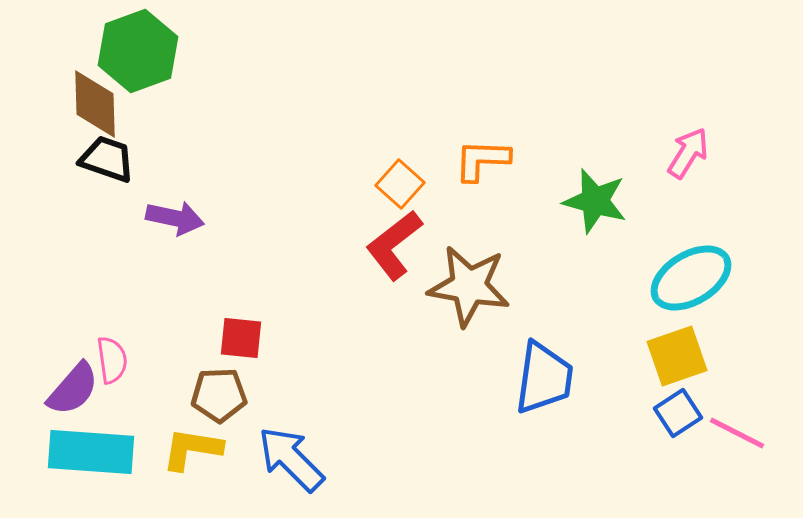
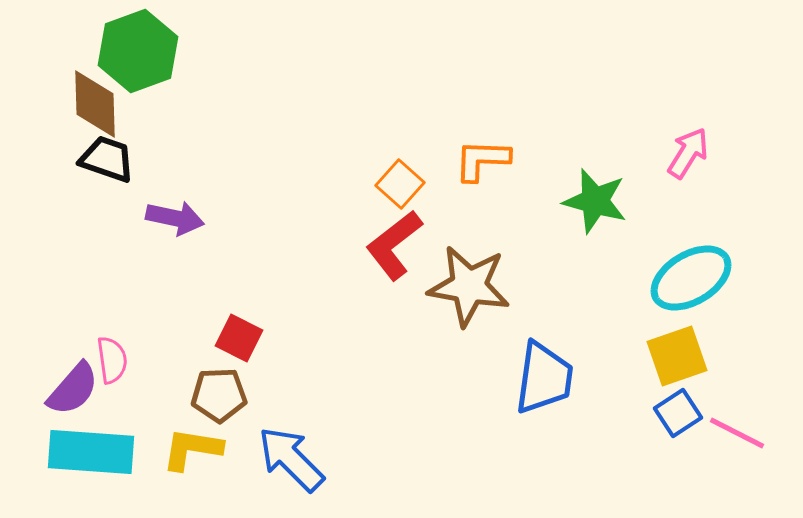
red square: moved 2 px left; rotated 21 degrees clockwise
